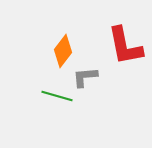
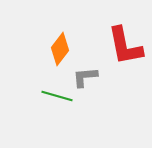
orange diamond: moved 3 px left, 2 px up
